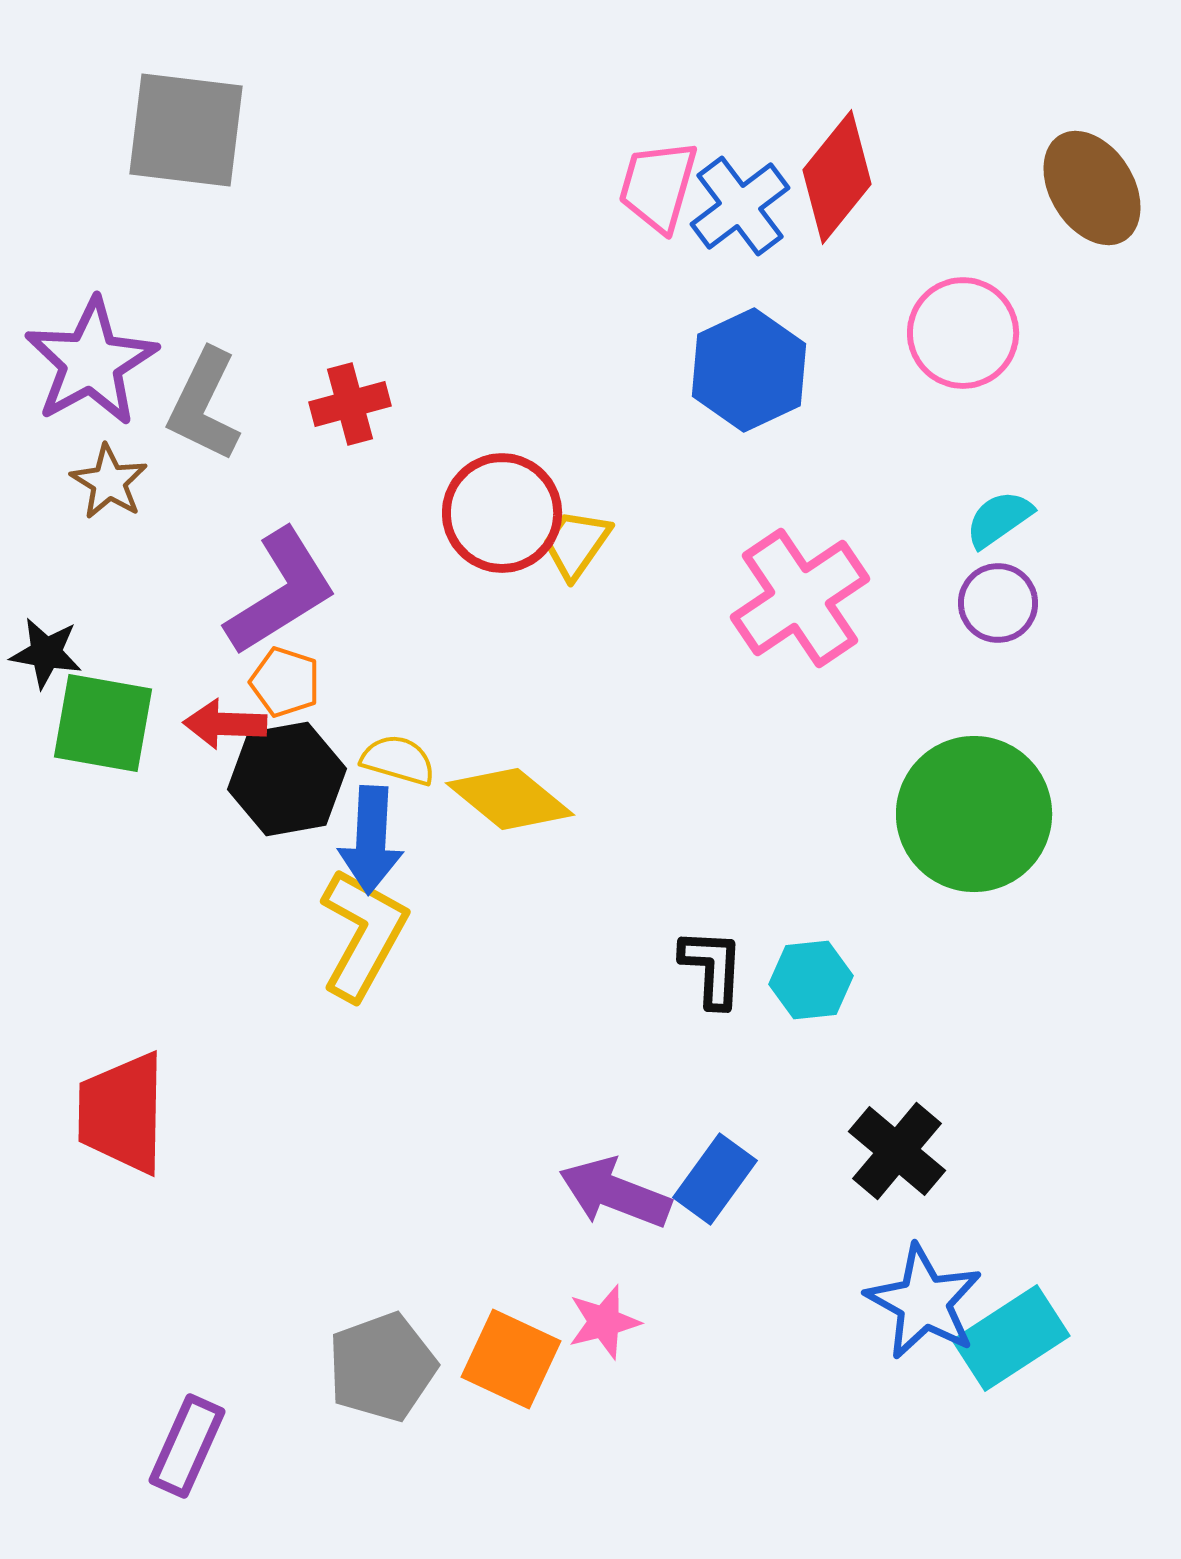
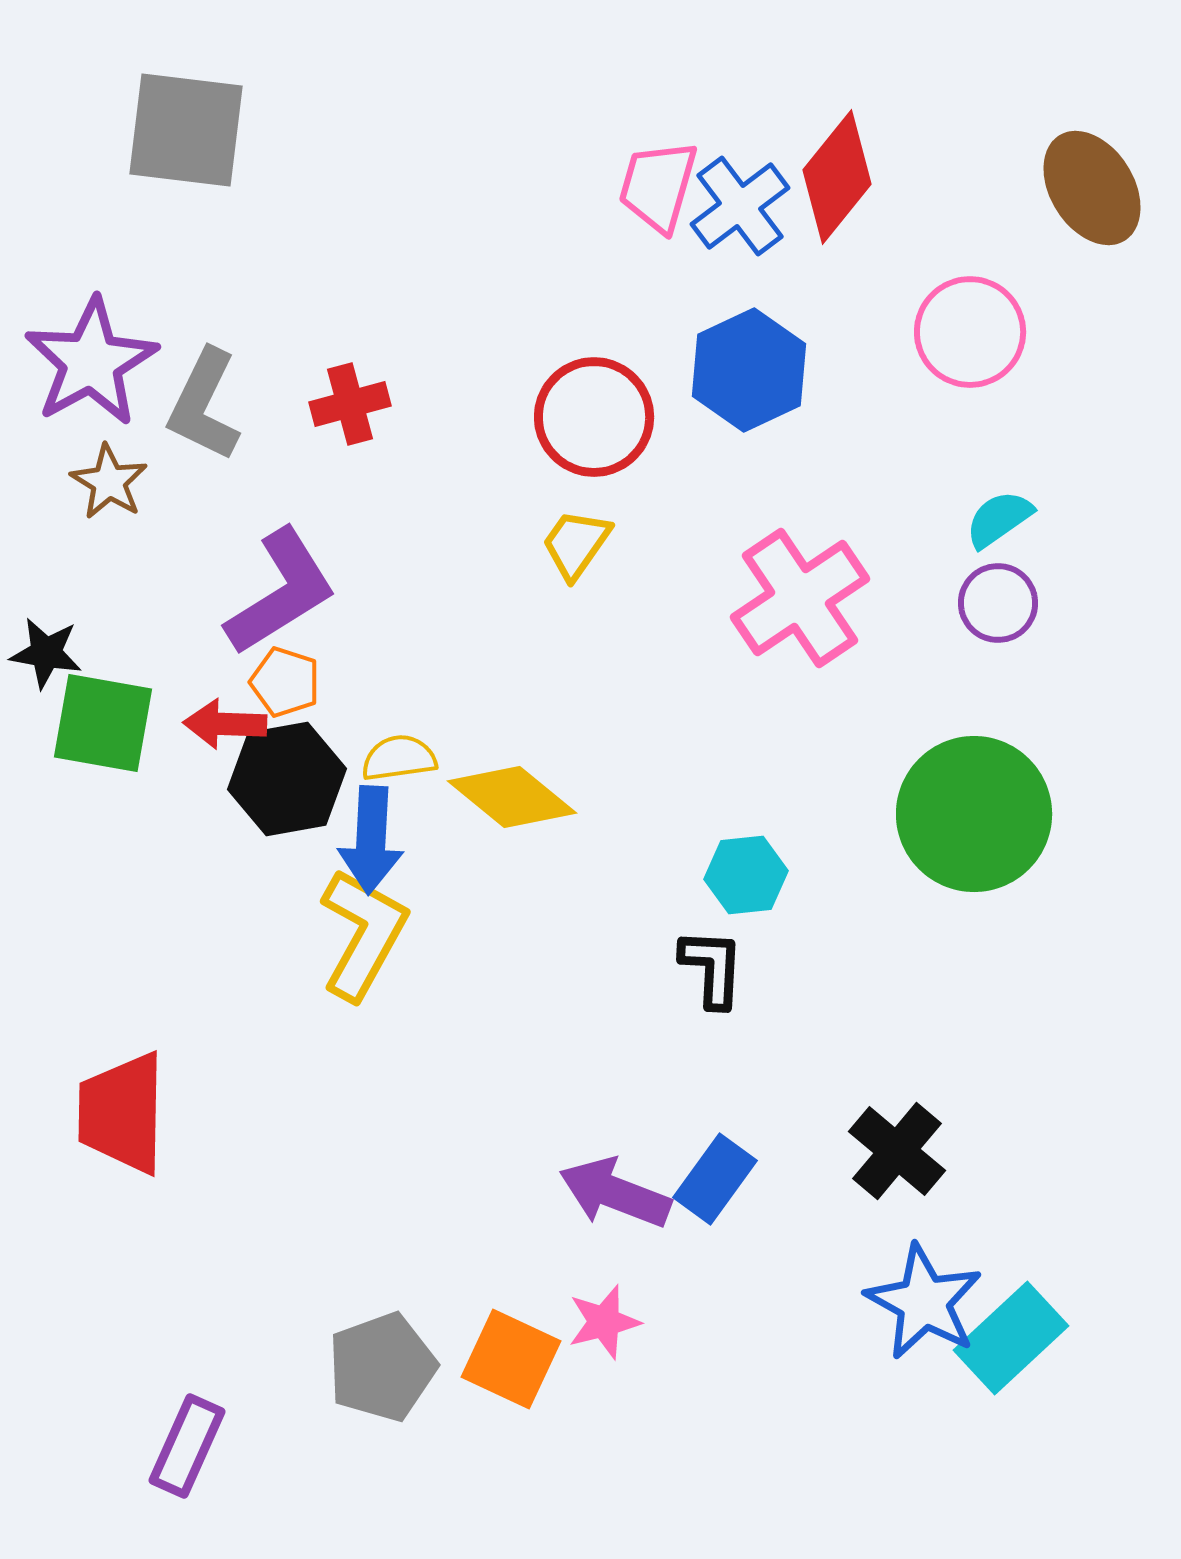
pink circle: moved 7 px right, 1 px up
red circle: moved 92 px right, 96 px up
yellow semicircle: moved 1 px right, 2 px up; rotated 24 degrees counterclockwise
yellow diamond: moved 2 px right, 2 px up
cyan hexagon: moved 65 px left, 105 px up
cyan rectangle: rotated 10 degrees counterclockwise
